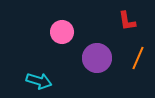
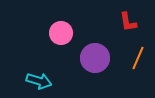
red L-shape: moved 1 px right, 1 px down
pink circle: moved 1 px left, 1 px down
purple circle: moved 2 px left
